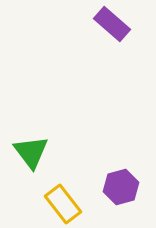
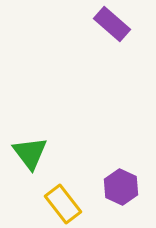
green triangle: moved 1 px left, 1 px down
purple hexagon: rotated 20 degrees counterclockwise
